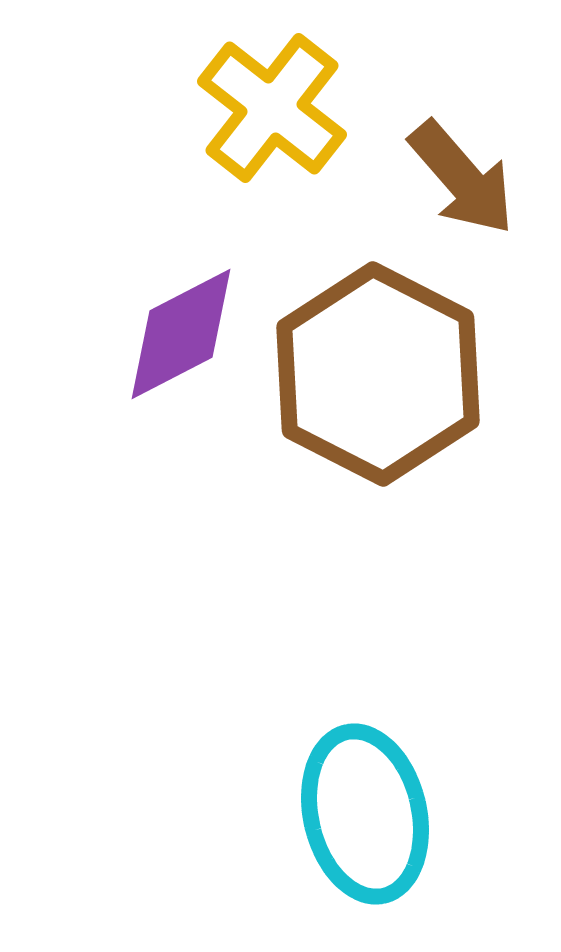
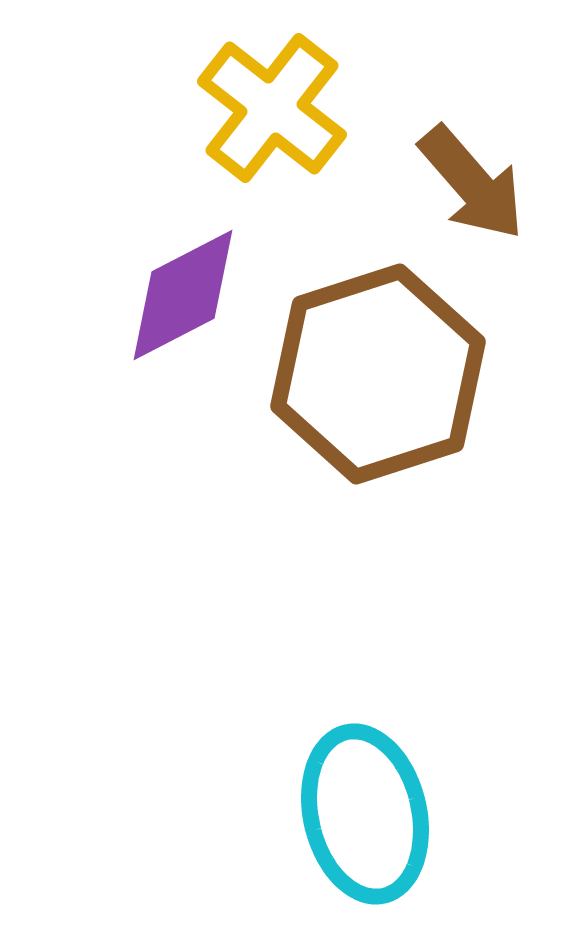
brown arrow: moved 10 px right, 5 px down
purple diamond: moved 2 px right, 39 px up
brown hexagon: rotated 15 degrees clockwise
